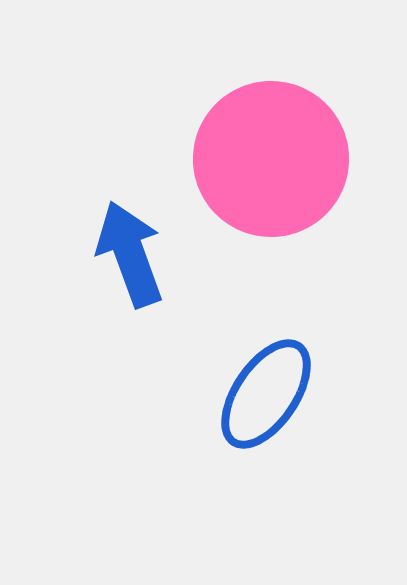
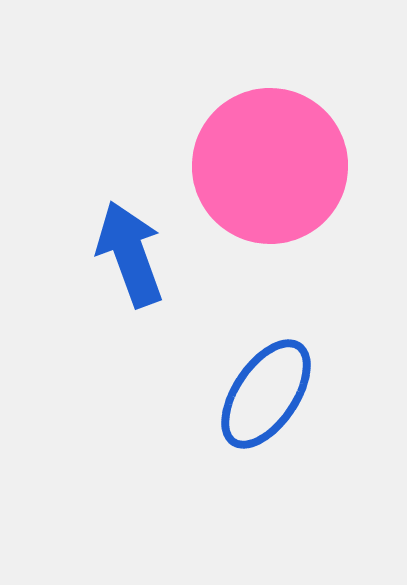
pink circle: moved 1 px left, 7 px down
